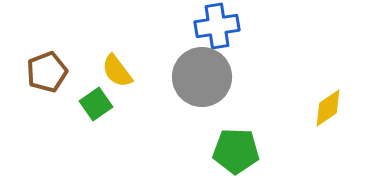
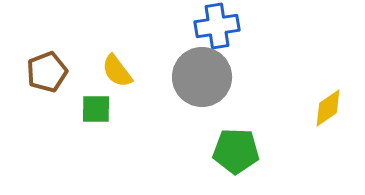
green square: moved 5 px down; rotated 36 degrees clockwise
